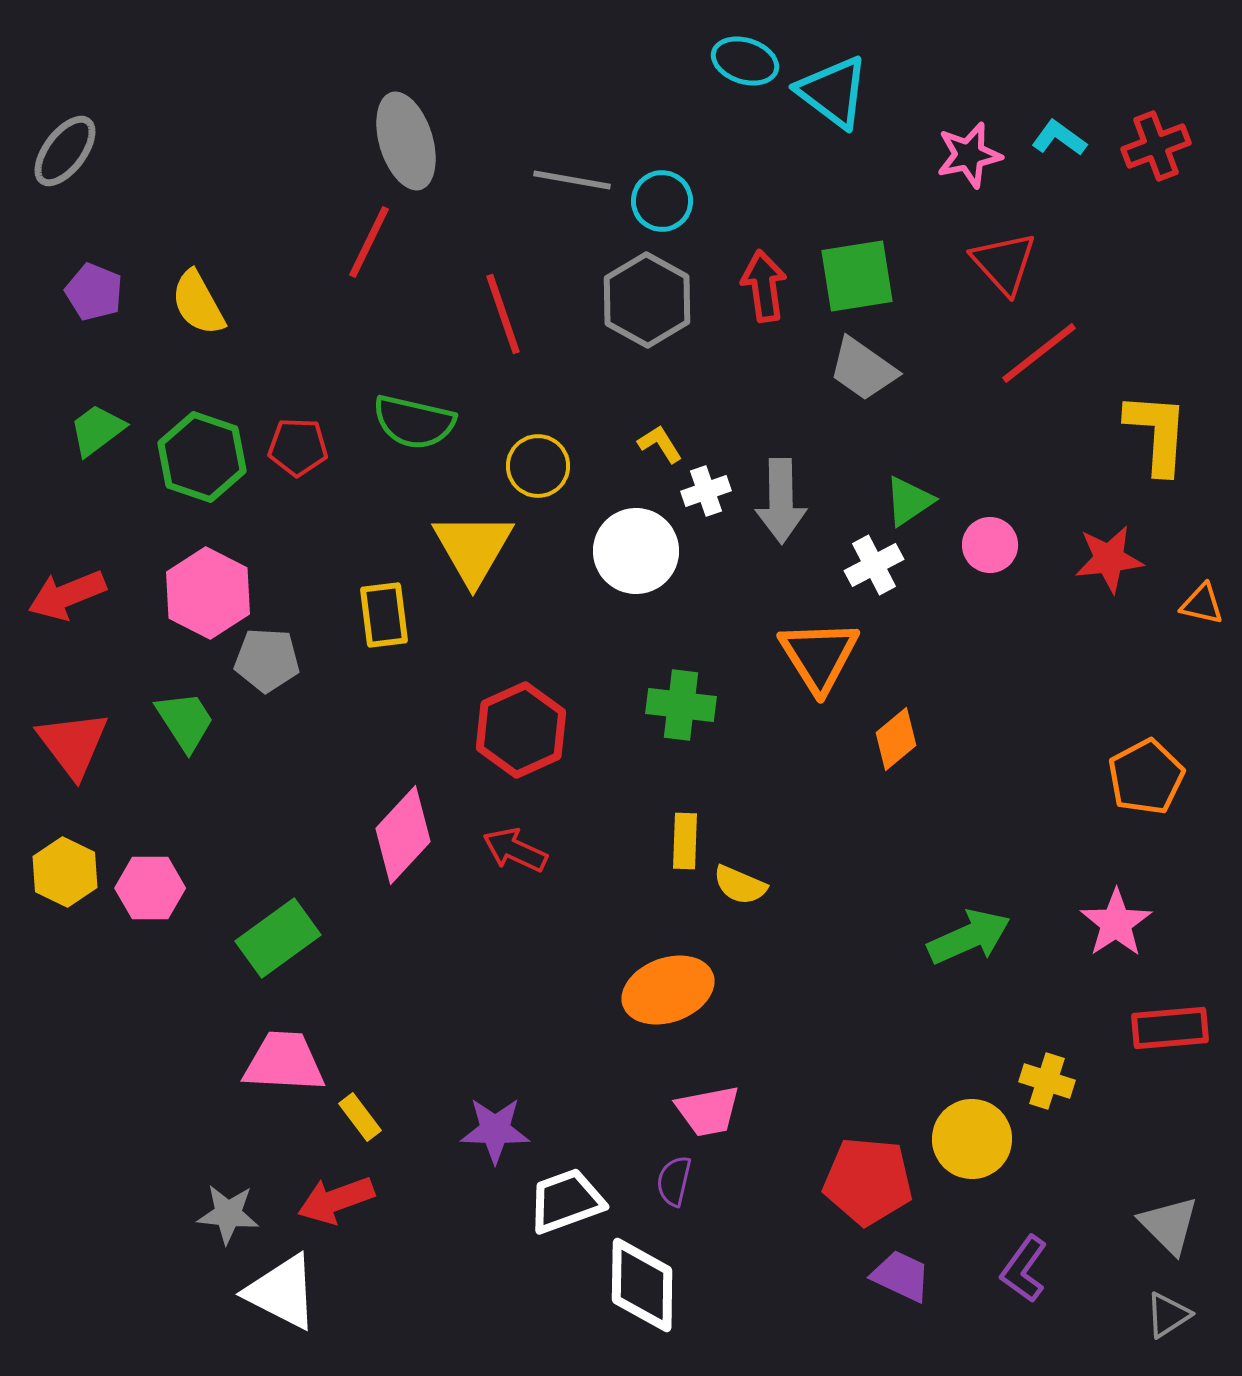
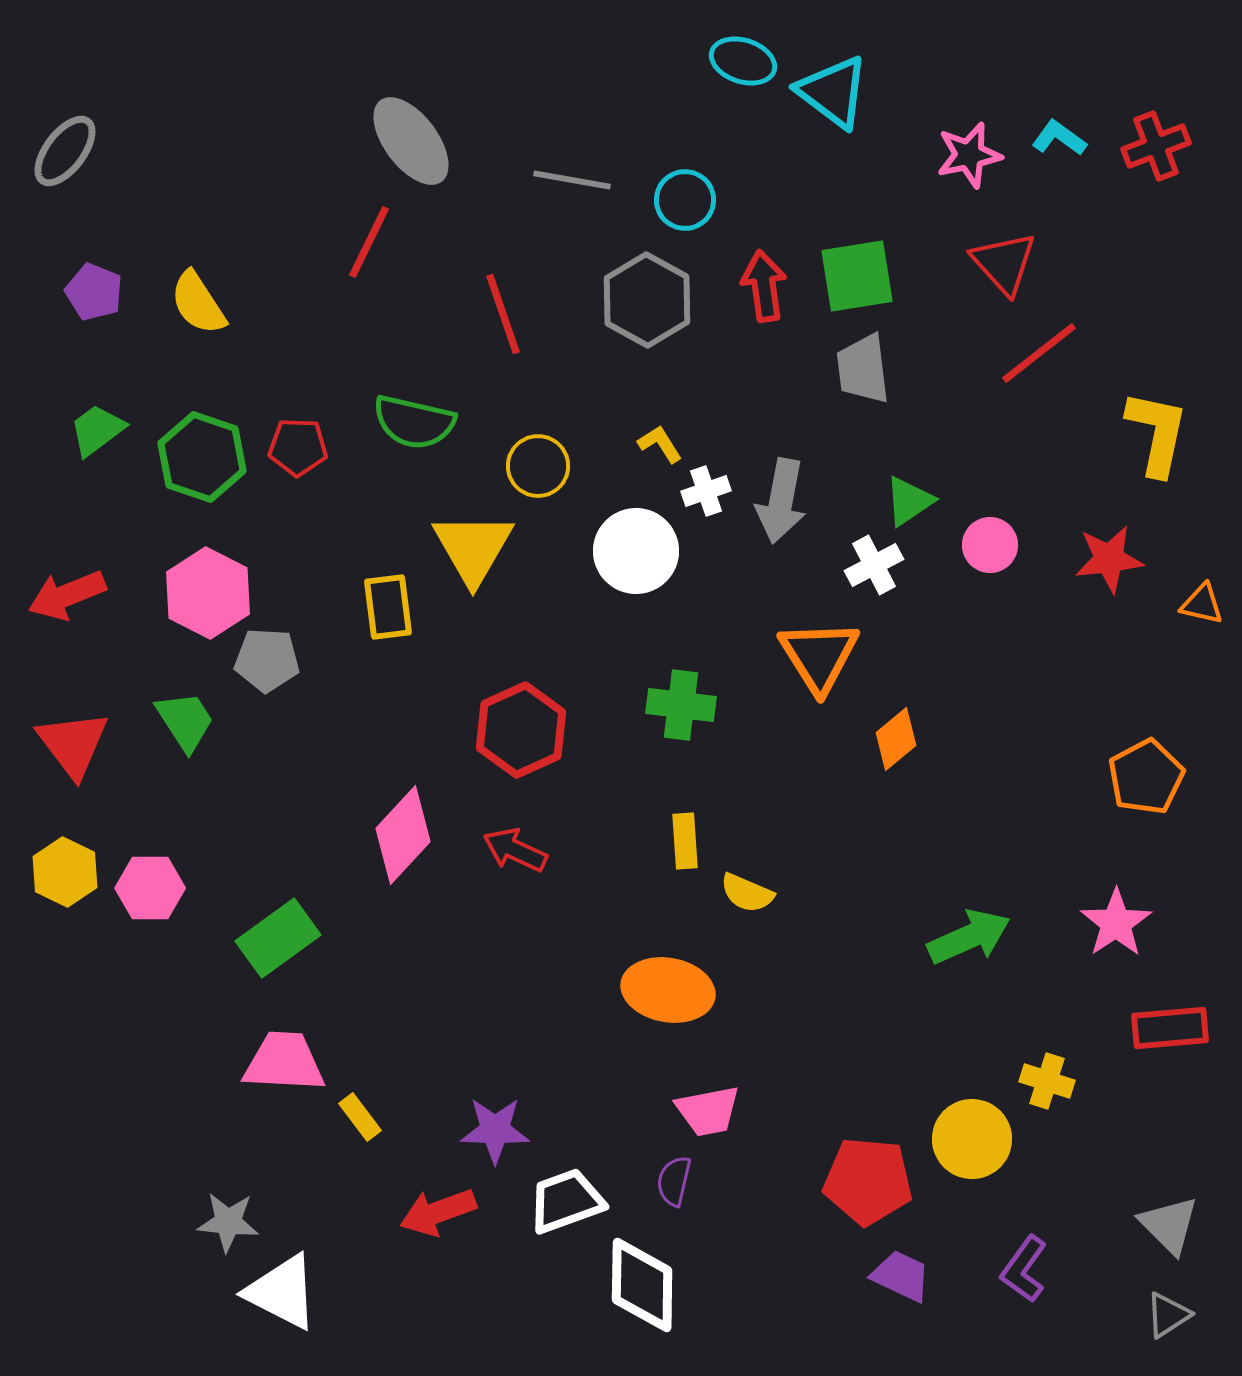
cyan ellipse at (745, 61): moved 2 px left
gray ellipse at (406, 141): moved 5 px right; rotated 20 degrees counterclockwise
cyan circle at (662, 201): moved 23 px right, 1 px up
yellow semicircle at (198, 303): rotated 4 degrees counterclockwise
gray trapezoid at (863, 369): rotated 48 degrees clockwise
yellow L-shape at (1157, 433): rotated 8 degrees clockwise
gray arrow at (781, 501): rotated 12 degrees clockwise
yellow rectangle at (384, 615): moved 4 px right, 8 px up
yellow rectangle at (685, 841): rotated 6 degrees counterclockwise
yellow semicircle at (740, 885): moved 7 px right, 8 px down
orange ellipse at (668, 990): rotated 30 degrees clockwise
red arrow at (336, 1200): moved 102 px right, 12 px down
gray star at (228, 1214): moved 8 px down
